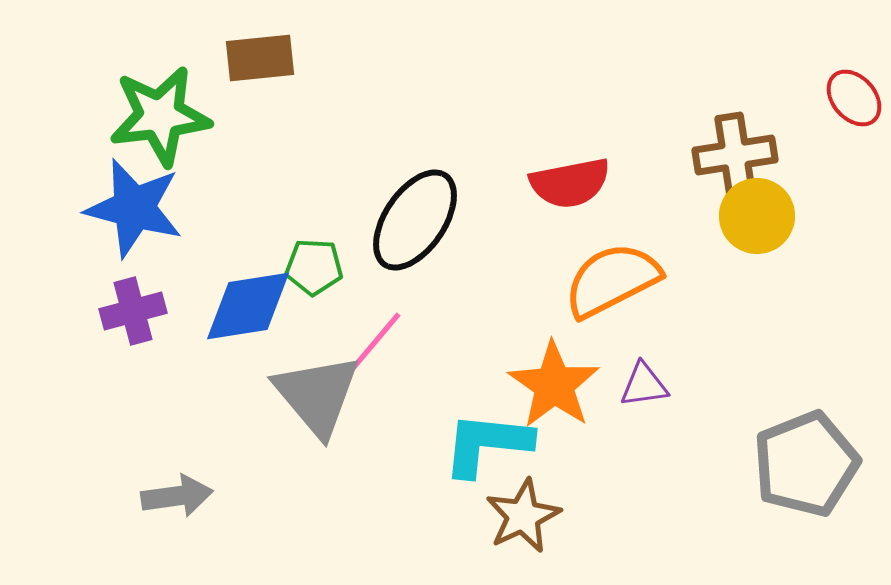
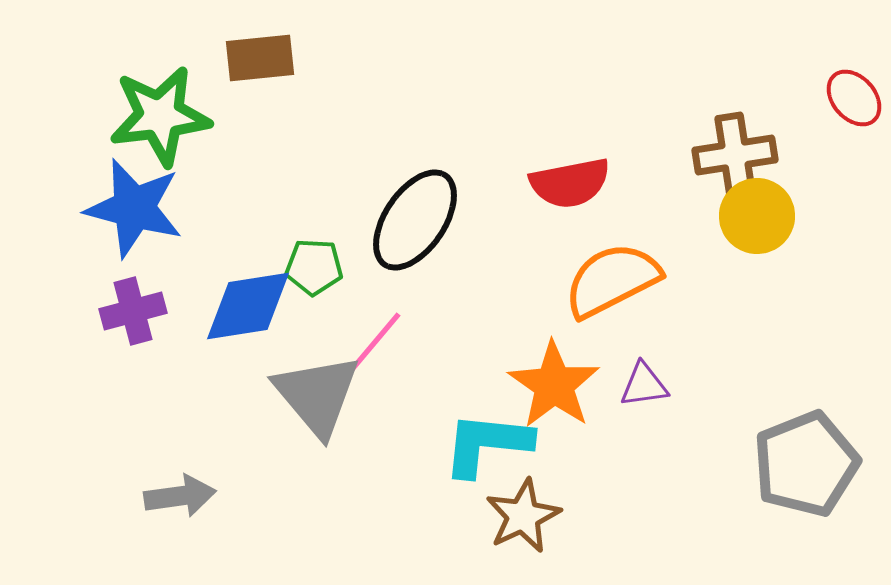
gray arrow: moved 3 px right
